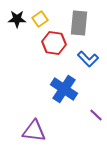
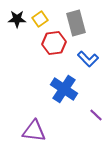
gray rectangle: moved 3 px left; rotated 20 degrees counterclockwise
red hexagon: rotated 15 degrees counterclockwise
